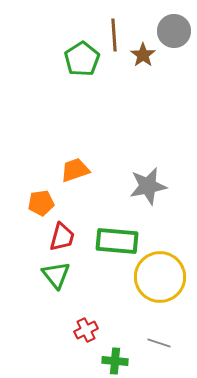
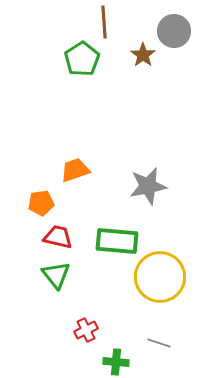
brown line: moved 10 px left, 13 px up
red trapezoid: moved 4 px left; rotated 92 degrees counterclockwise
green cross: moved 1 px right, 1 px down
